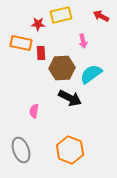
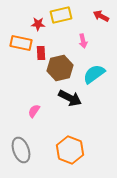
brown hexagon: moved 2 px left; rotated 10 degrees counterclockwise
cyan semicircle: moved 3 px right
pink semicircle: rotated 24 degrees clockwise
